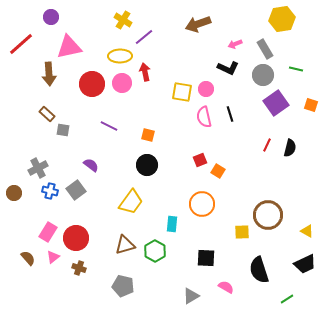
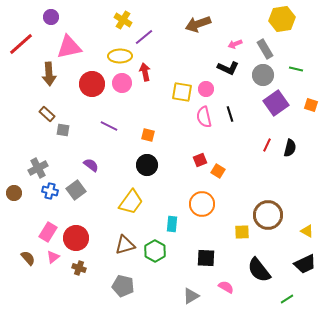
black semicircle at (259, 270): rotated 20 degrees counterclockwise
